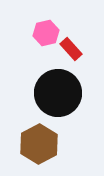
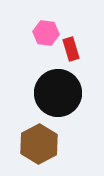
pink hexagon: rotated 20 degrees clockwise
red rectangle: rotated 25 degrees clockwise
